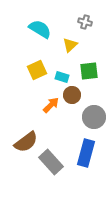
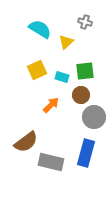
yellow triangle: moved 4 px left, 3 px up
green square: moved 4 px left
brown circle: moved 9 px right
gray rectangle: rotated 35 degrees counterclockwise
